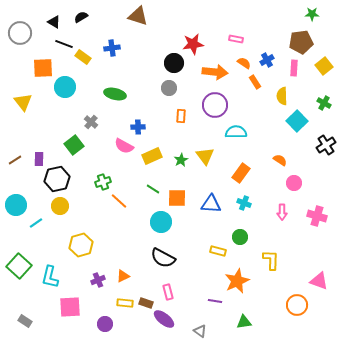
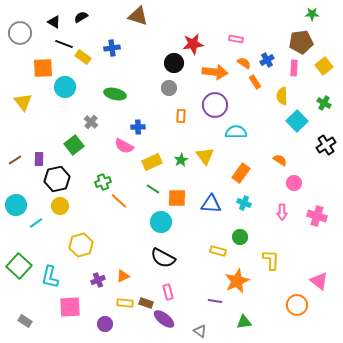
yellow rectangle at (152, 156): moved 6 px down
pink triangle at (319, 281): rotated 18 degrees clockwise
